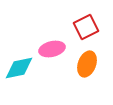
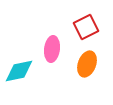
pink ellipse: rotated 70 degrees counterclockwise
cyan diamond: moved 3 px down
